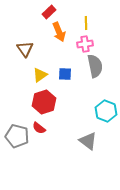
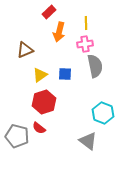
orange arrow: rotated 36 degrees clockwise
brown triangle: moved 1 px down; rotated 42 degrees clockwise
cyan hexagon: moved 3 px left, 2 px down
